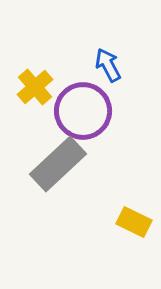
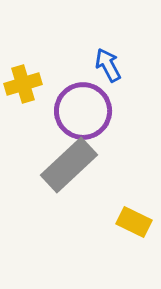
yellow cross: moved 12 px left, 3 px up; rotated 24 degrees clockwise
gray rectangle: moved 11 px right, 1 px down
